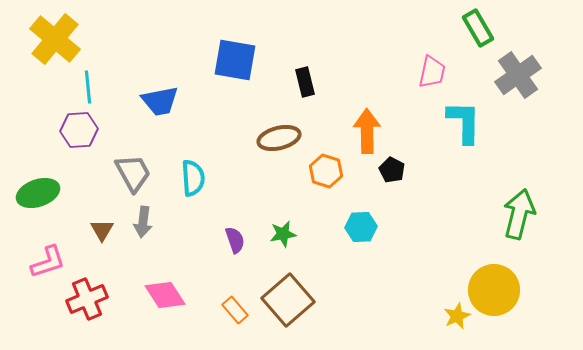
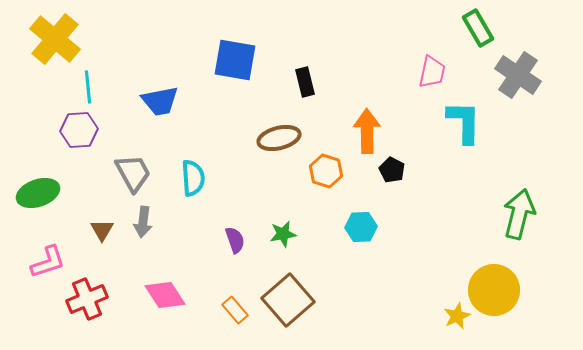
gray cross: rotated 21 degrees counterclockwise
